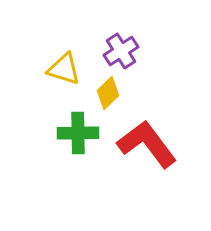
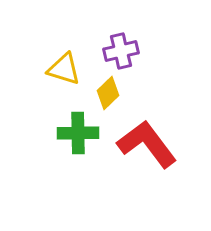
purple cross: rotated 20 degrees clockwise
